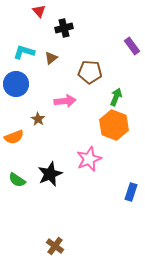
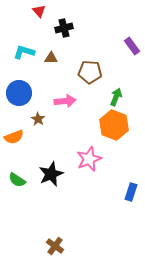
brown triangle: rotated 40 degrees clockwise
blue circle: moved 3 px right, 9 px down
black star: moved 1 px right
